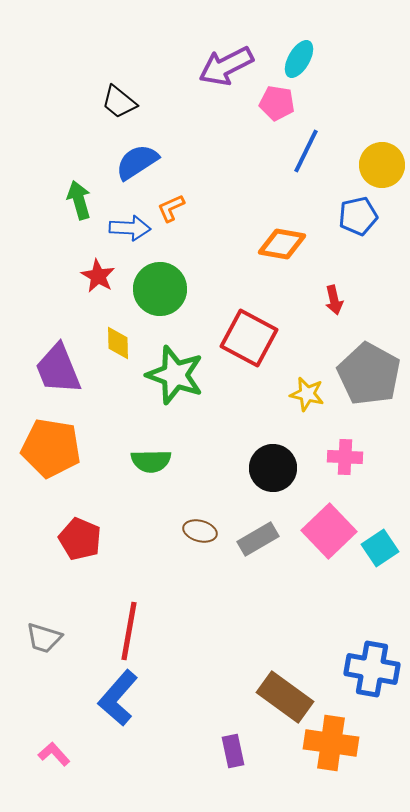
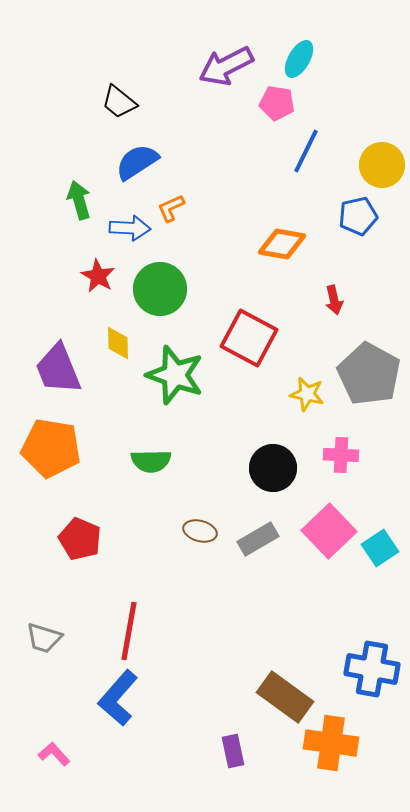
pink cross: moved 4 px left, 2 px up
